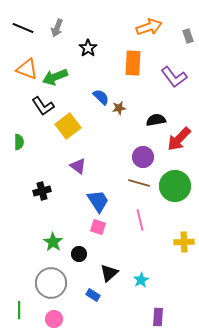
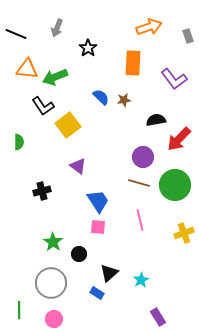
black line: moved 7 px left, 6 px down
orange triangle: rotated 15 degrees counterclockwise
purple L-shape: moved 2 px down
brown star: moved 5 px right, 8 px up
yellow square: moved 1 px up
green circle: moved 1 px up
pink square: rotated 14 degrees counterclockwise
yellow cross: moved 9 px up; rotated 18 degrees counterclockwise
blue rectangle: moved 4 px right, 2 px up
purple rectangle: rotated 36 degrees counterclockwise
